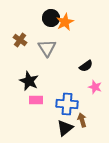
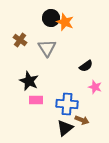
orange star: rotated 24 degrees counterclockwise
brown arrow: rotated 128 degrees clockwise
